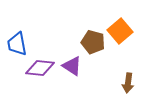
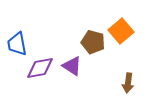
orange square: moved 1 px right
purple diamond: rotated 16 degrees counterclockwise
